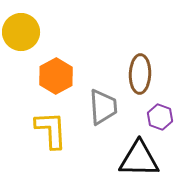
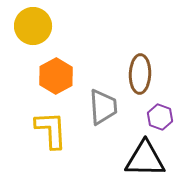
yellow circle: moved 12 px right, 6 px up
black triangle: moved 6 px right
